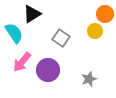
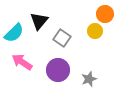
black triangle: moved 7 px right, 7 px down; rotated 18 degrees counterclockwise
cyan semicircle: rotated 80 degrees clockwise
gray square: moved 1 px right
pink arrow: rotated 85 degrees clockwise
purple circle: moved 10 px right
